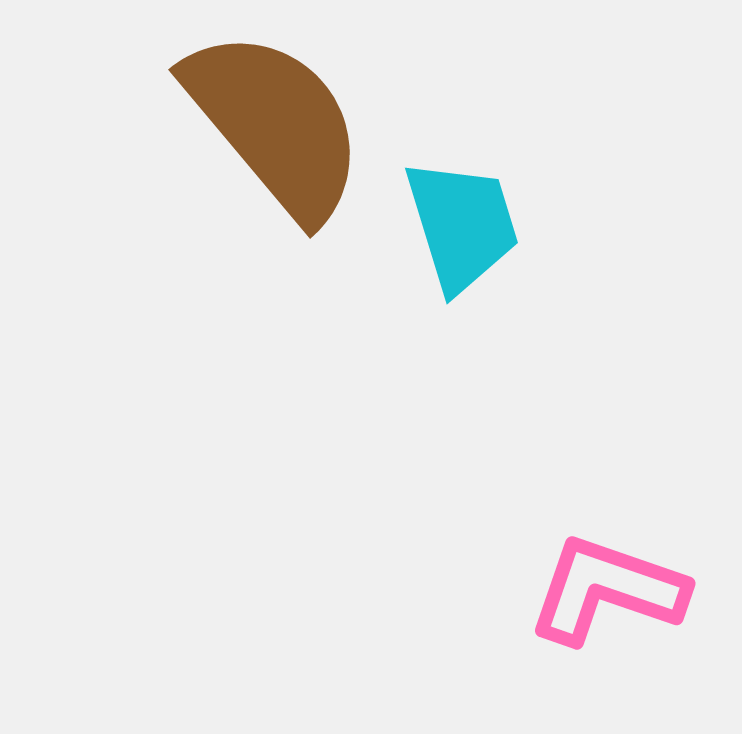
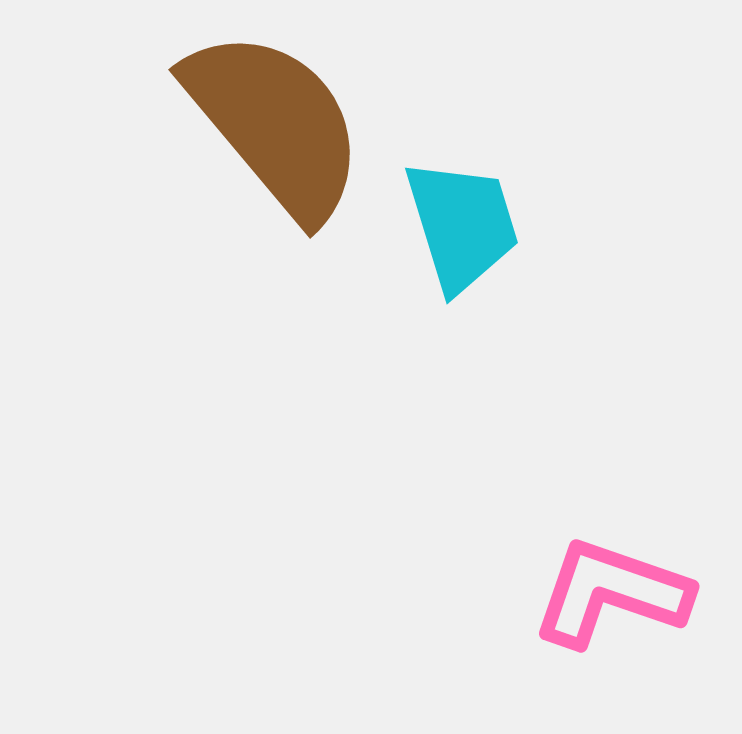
pink L-shape: moved 4 px right, 3 px down
